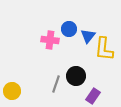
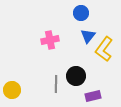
blue circle: moved 12 px right, 16 px up
pink cross: rotated 18 degrees counterclockwise
yellow L-shape: rotated 30 degrees clockwise
gray line: rotated 18 degrees counterclockwise
yellow circle: moved 1 px up
purple rectangle: rotated 42 degrees clockwise
